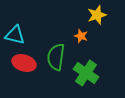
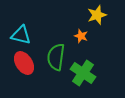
cyan triangle: moved 6 px right
red ellipse: rotated 40 degrees clockwise
green cross: moved 3 px left
